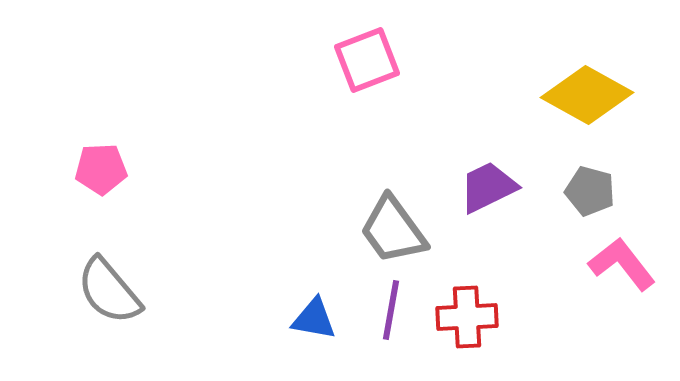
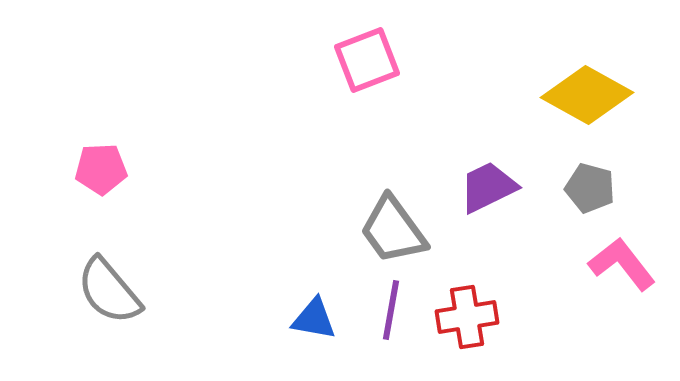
gray pentagon: moved 3 px up
red cross: rotated 6 degrees counterclockwise
